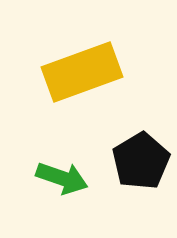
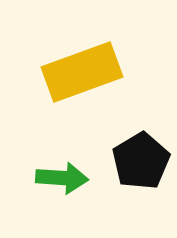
green arrow: rotated 15 degrees counterclockwise
